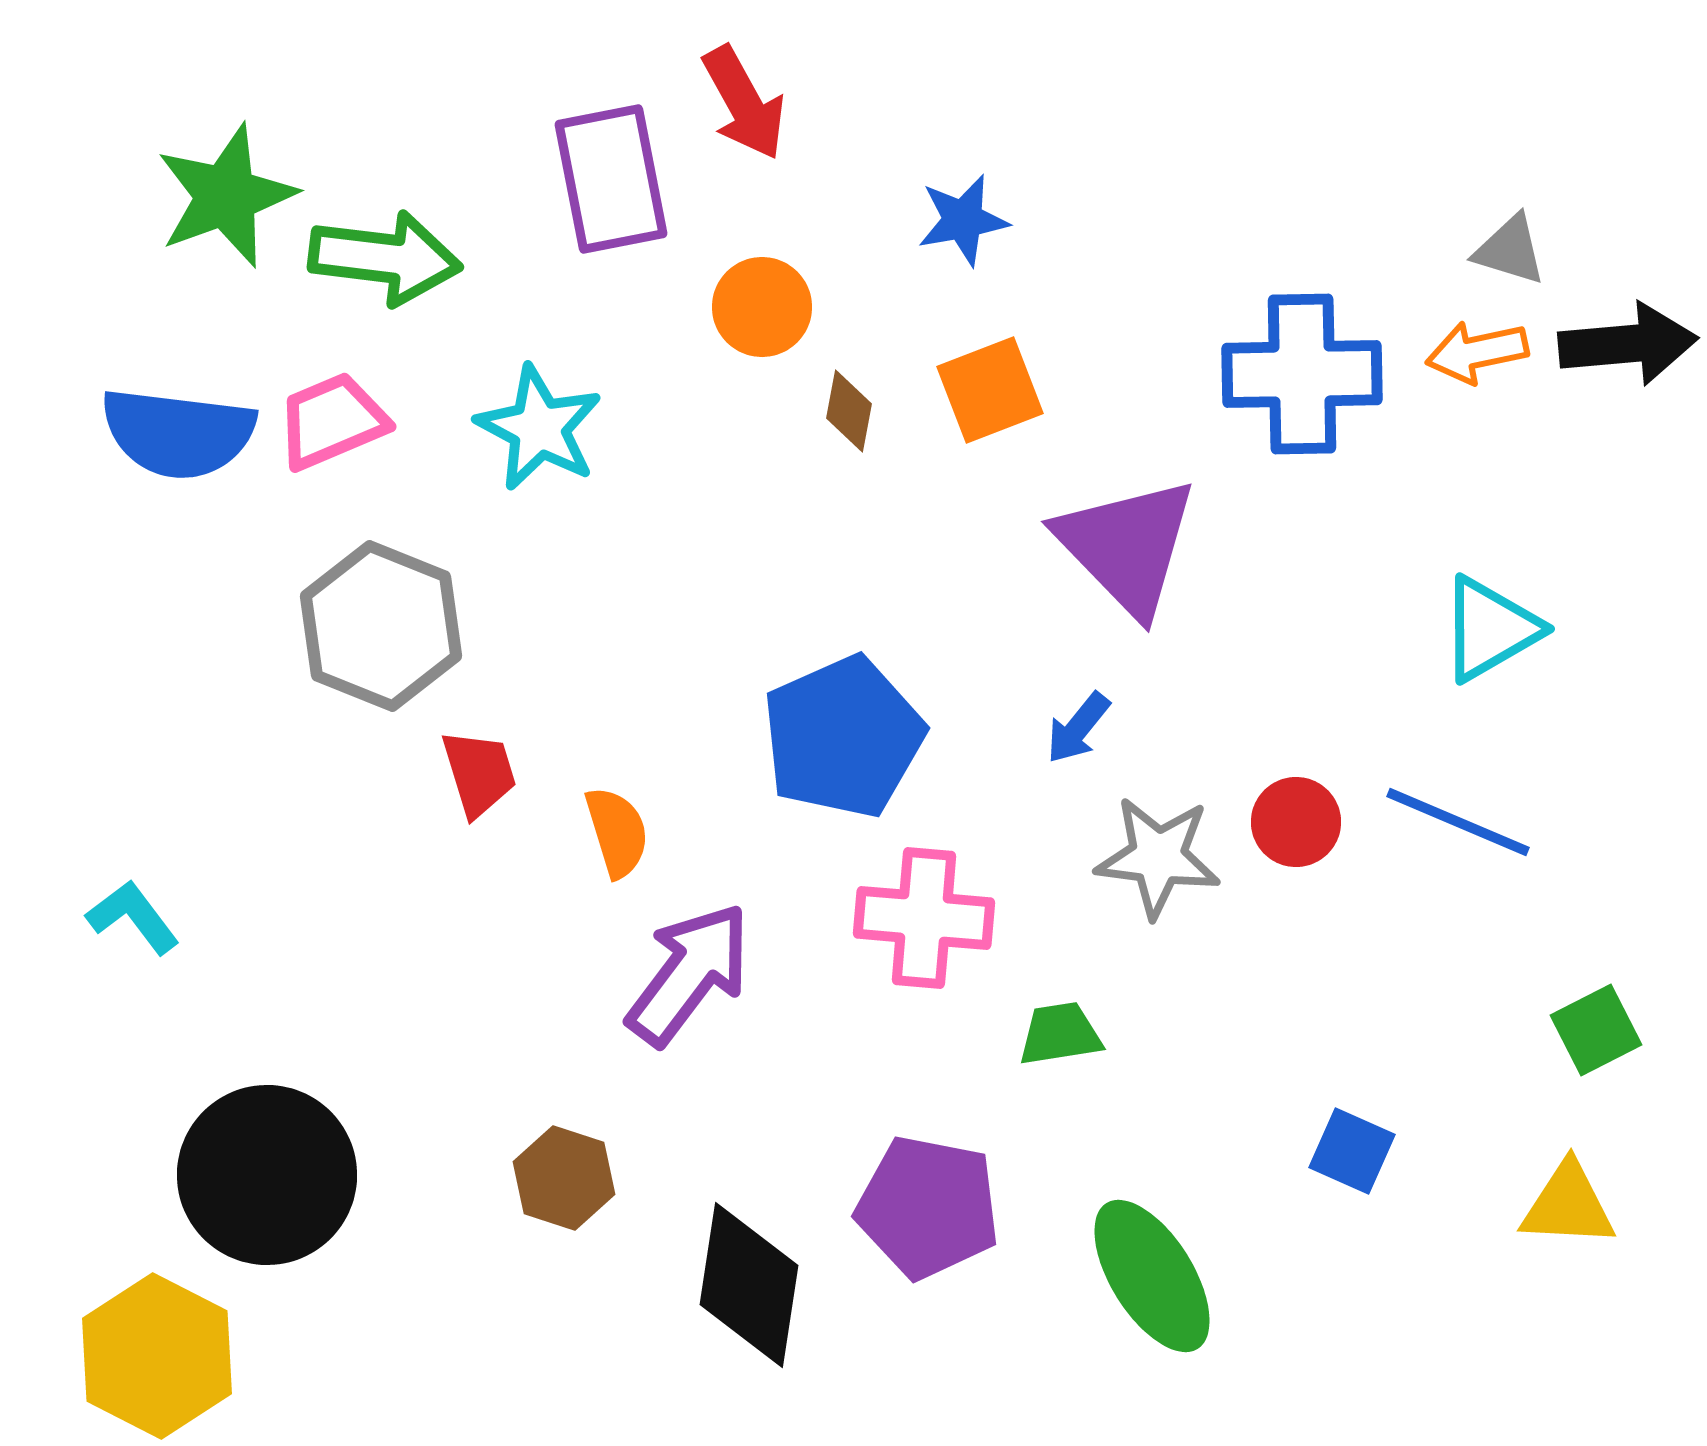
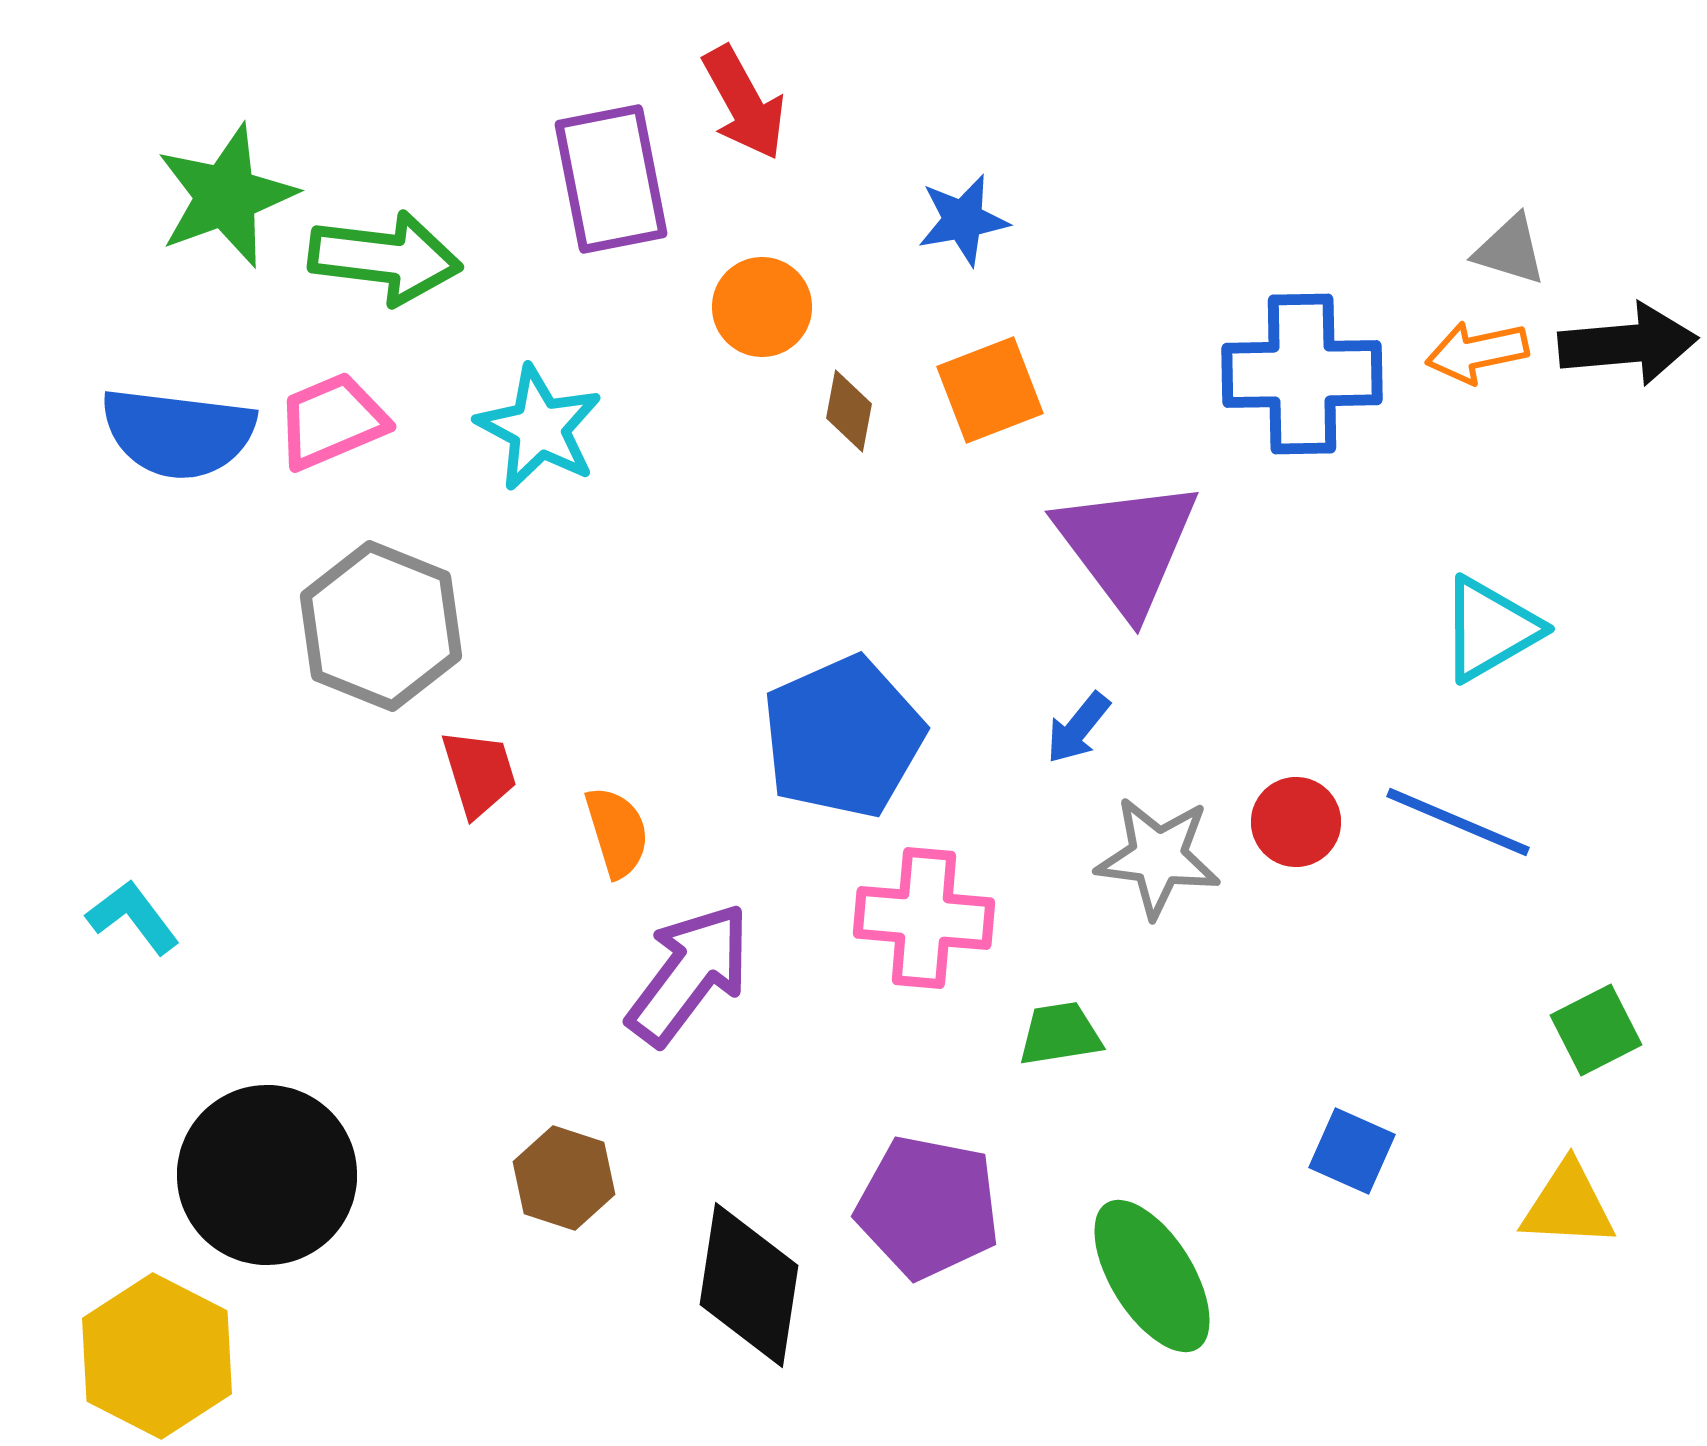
purple triangle: rotated 7 degrees clockwise
